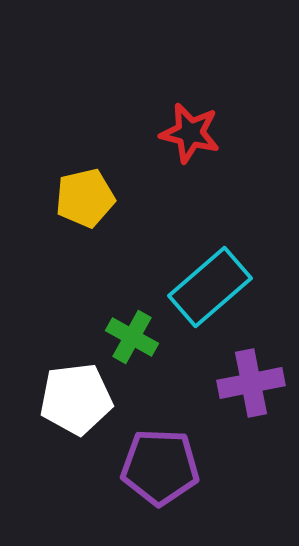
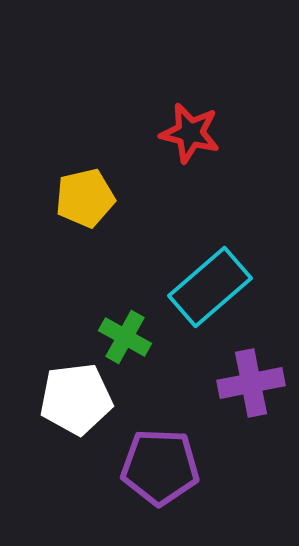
green cross: moved 7 px left
